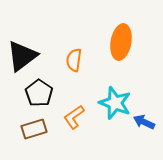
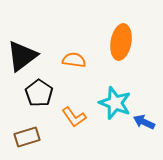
orange semicircle: rotated 90 degrees clockwise
orange L-shape: rotated 90 degrees counterclockwise
brown rectangle: moved 7 px left, 8 px down
